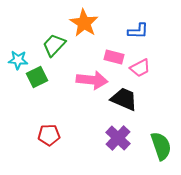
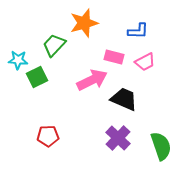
orange star: rotated 24 degrees clockwise
pink trapezoid: moved 5 px right, 6 px up
pink arrow: rotated 32 degrees counterclockwise
red pentagon: moved 1 px left, 1 px down
